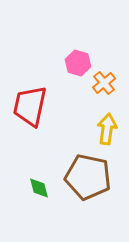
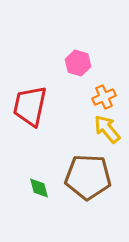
orange cross: moved 14 px down; rotated 15 degrees clockwise
yellow arrow: rotated 48 degrees counterclockwise
brown pentagon: rotated 9 degrees counterclockwise
